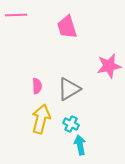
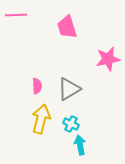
pink star: moved 1 px left, 7 px up
